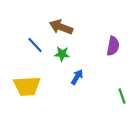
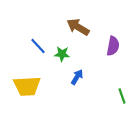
brown arrow: moved 17 px right; rotated 10 degrees clockwise
blue line: moved 3 px right, 1 px down
